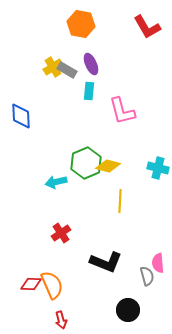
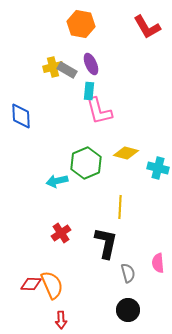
yellow cross: rotated 18 degrees clockwise
pink L-shape: moved 23 px left
yellow diamond: moved 18 px right, 13 px up
cyan arrow: moved 1 px right, 1 px up
yellow line: moved 6 px down
black L-shape: moved 19 px up; rotated 100 degrees counterclockwise
gray semicircle: moved 19 px left, 3 px up
red arrow: rotated 12 degrees clockwise
